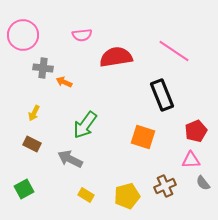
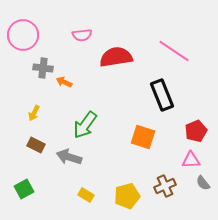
brown rectangle: moved 4 px right, 1 px down
gray arrow: moved 1 px left, 2 px up; rotated 10 degrees counterclockwise
